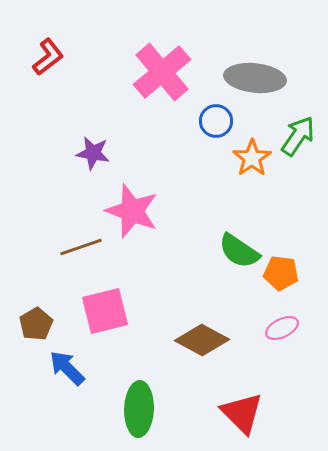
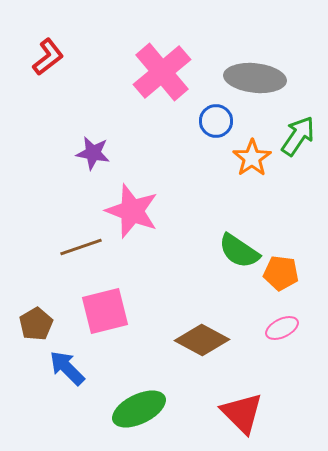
green ellipse: rotated 62 degrees clockwise
